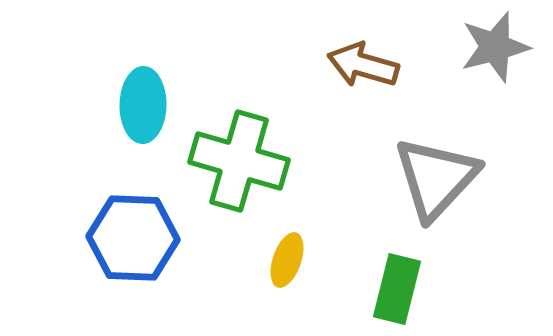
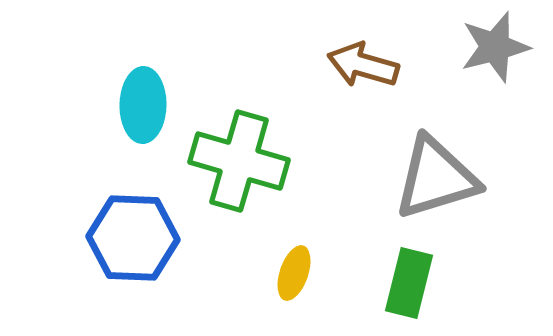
gray triangle: rotated 30 degrees clockwise
yellow ellipse: moved 7 px right, 13 px down
green rectangle: moved 12 px right, 6 px up
